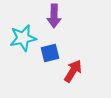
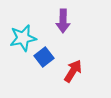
purple arrow: moved 9 px right, 5 px down
blue square: moved 6 px left, 4 px down; rotated 24 degrees counterclockwise
